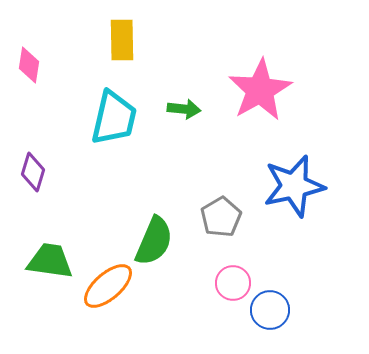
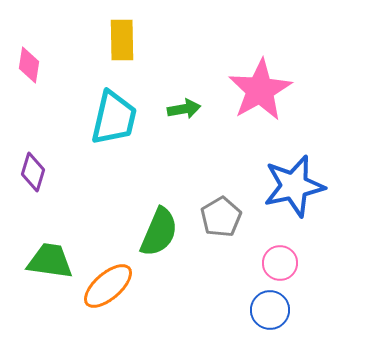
green arrow: rotated 16 degrees counterclockwise
green semicircle: moved 5 px right, 9 px up
pink circle: moved 47 px right, 20 px up
